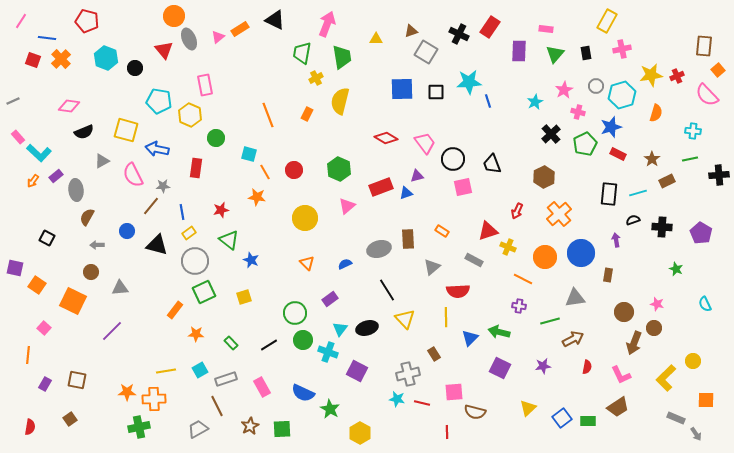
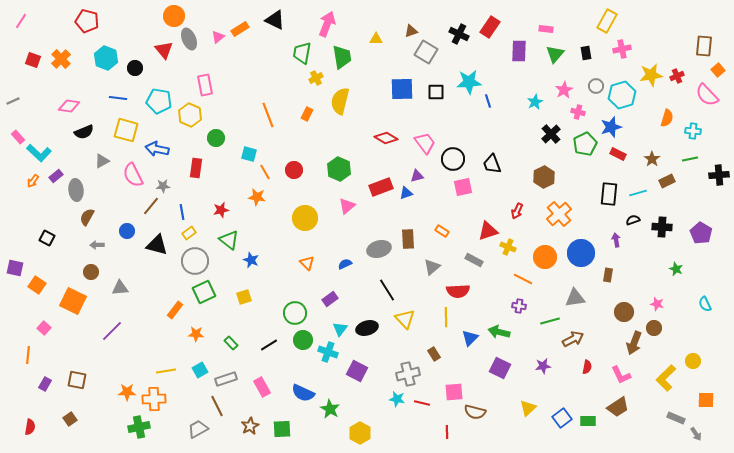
blue line at (47, 38): moved 71 px right, 60 px down
orange semicircle at (656, 113): moved 11 px right, 5 px down
